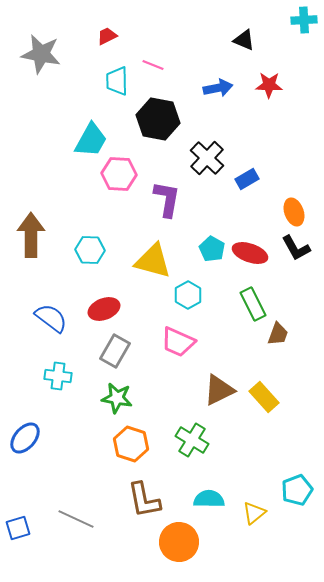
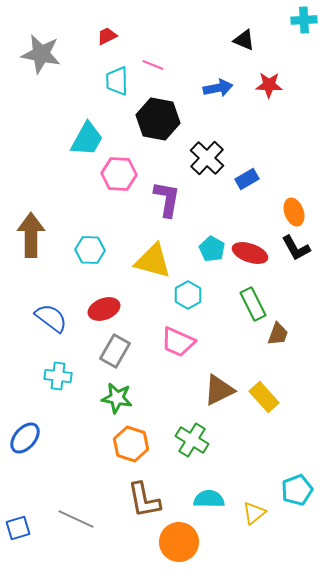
cyan trapezoid at (91, 140): moved 4 px left, 1 px up
